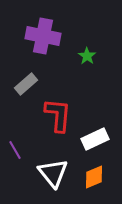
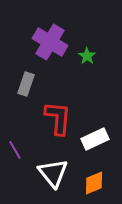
purple cross: moved 7 px right, 6 px down; rotated 20 degrees clockwise
gray rectangle: rotated 30 degrees counterclockwise
red L-shape: moved 3 px down
orange diamond: moved 6 px down
